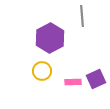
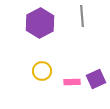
purple hexagon: moved 10 px left, 15 px up
pink rectangle: moved 1 px left
